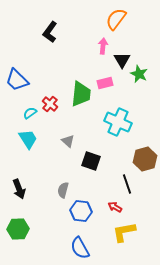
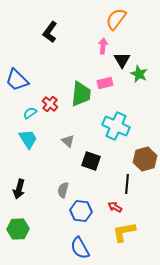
cyan cross: moved 2 px left, 4 px down
black line: rotated 24 degrees clockwise
black arrow: rotated 36 degrees clockwise
